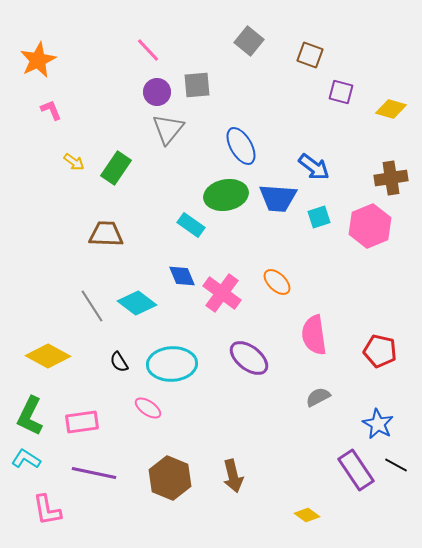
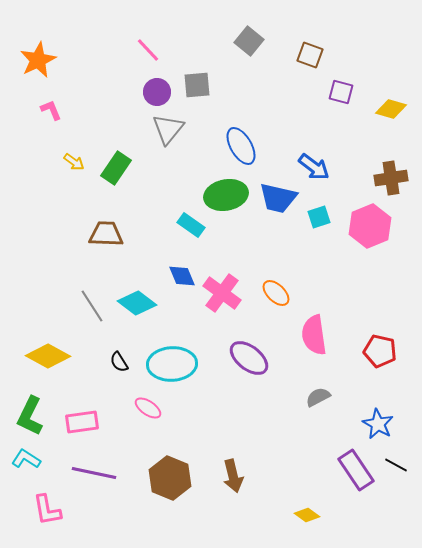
blue trapezoid at (278, 198): rotated 9 degrees clockwise
orange ellipse at (277, 282): moved 1 px left, 11 px down
